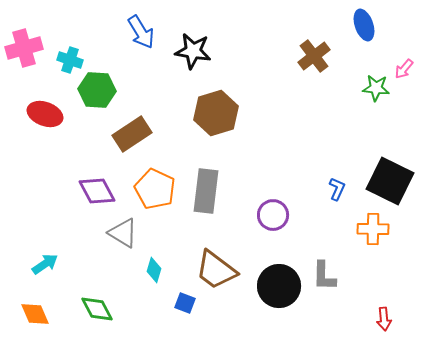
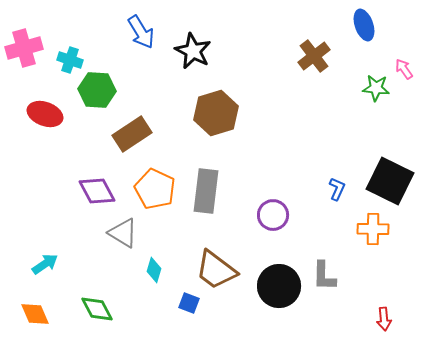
black star: rotated 18 degrees clockwise
pink arrow: rotated 105 degrees clockwise
blue square: moved 4 px right
